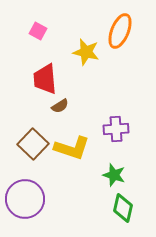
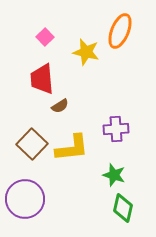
pink square: moved 7 px right, 6 px down; rotated 18 degrees clockwise
red trapezoid: moved 3 px left
brown square: moved 1 px left
yellow L-shape: rotated 24 degrees counterclockwise
